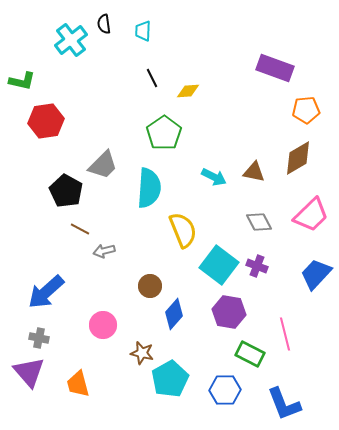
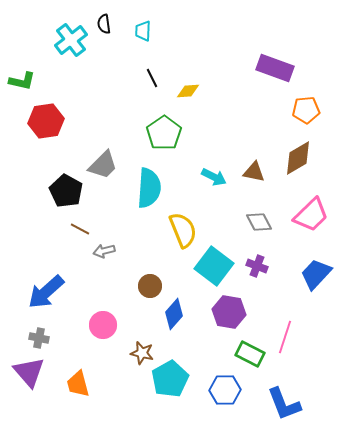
cyan square: moved 5 px left, 1 px down
pink line: moved 3 px down; rotated 32 degrees clockwise
